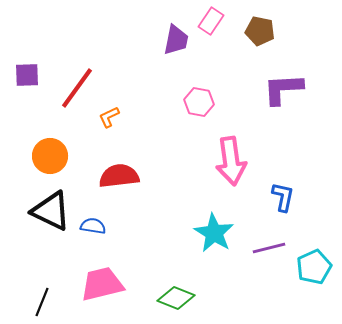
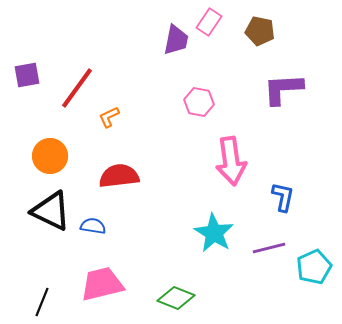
pink rectangle: moved 2 px left, 1 px down
purple square: rotated 8 degrees counterclockwise
